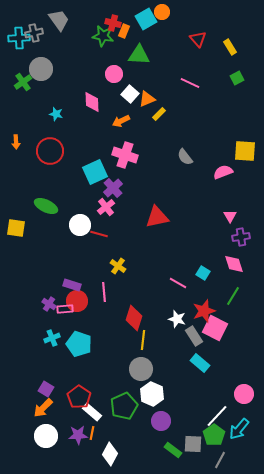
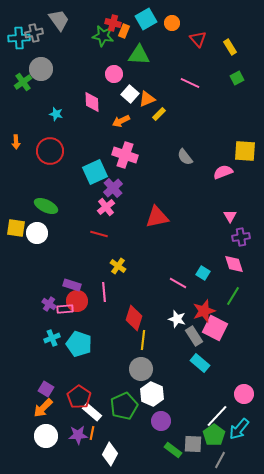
orange circle at (162, 12): moved 10 px right, 11 px down
white circle at (80, 225): moved 43 px left, 8 px down
